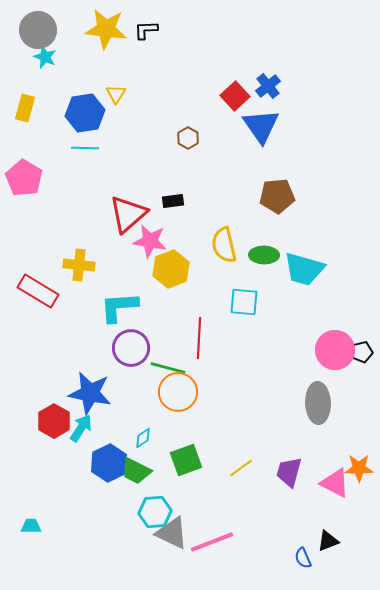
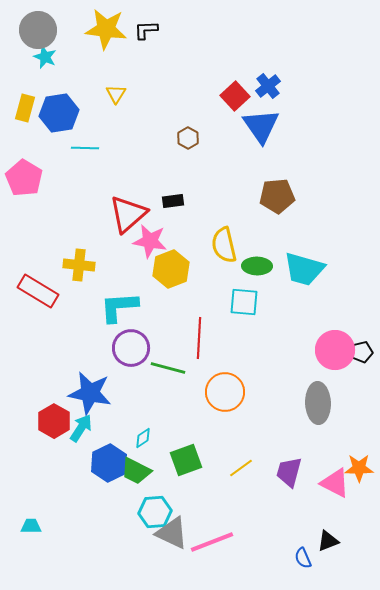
blue hexagon at (85, 113): moved 26 px left
green ellipse at (264, 255): moved 7 px left, 11 px down
orange circle at (178, 392): moved 47 px right
